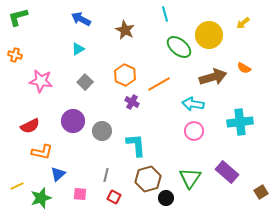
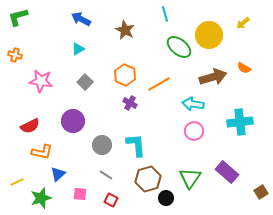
purple cross: moved 2 px left, 1 px down
gray circle: moved 14 px down
gray line: rotated 72 degrees counterclockwise
yellow line: moved 4 px up
red square: moved 3 px left, 3 px down
